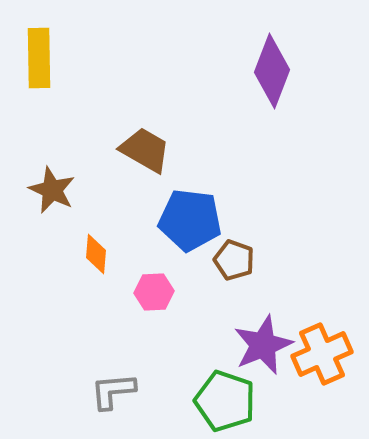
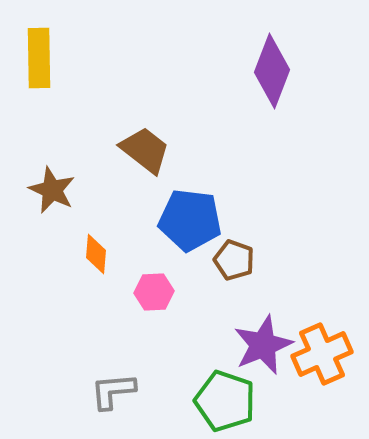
brown trapezoid: rotated 8 degrees clockwise
